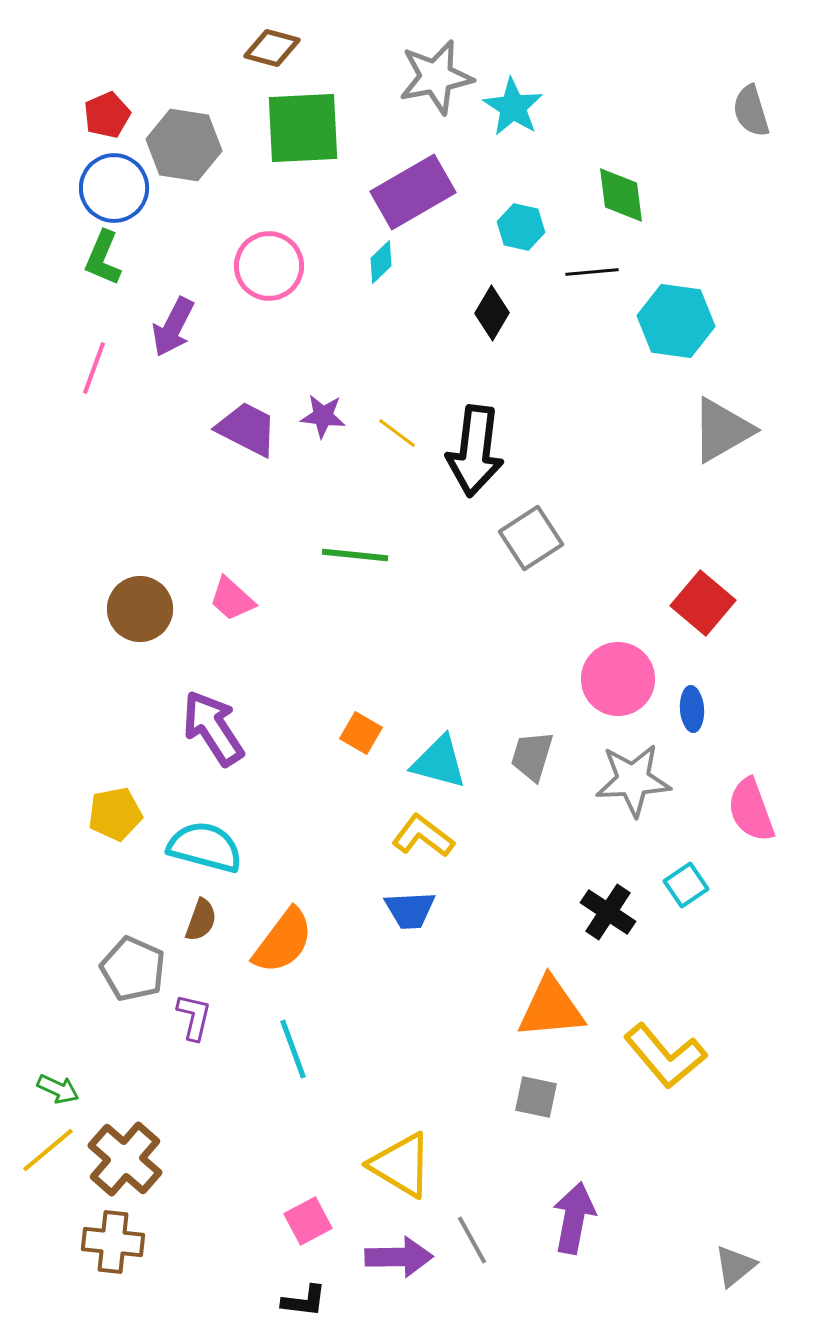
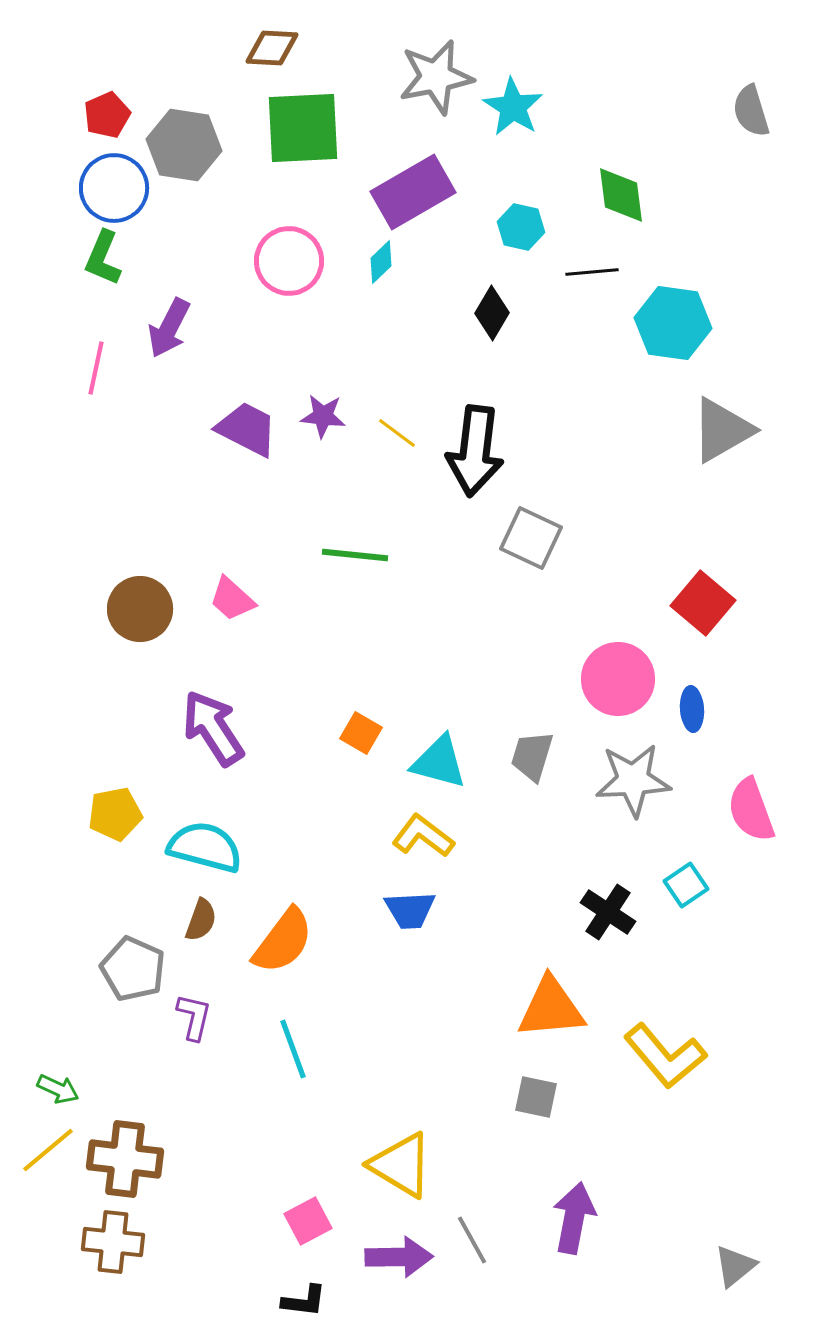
brown diamond at (272, 48): rotated 12 degrees counterclockwise
pink circle at (269, 266): moved 20 px right, 5 px up
cyan hexagon at (676, 321): moved 3 px left, 2 px down
purple arrow at (173, 327): moved 4 px left, 1 px down
pink line at (94, 368): moved 2 px right; rotated 8 degrees counterclockwise
gray square at (531, 538): rotated 32 degrees counterclockwise
brown cross at (125, 1159): rotated 34 degrees counterclockwise
